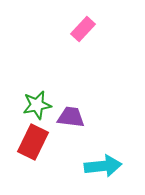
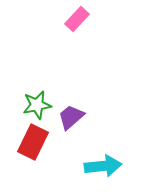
pink rectangle: moved 6 px left, 10 px up
purple trapezoid: rotated 48 degrees counterclockwise
